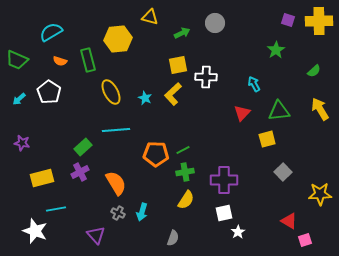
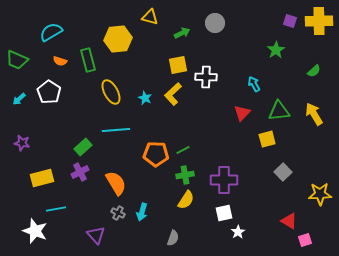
purple square at (288, 20): moved 2 px right, 1 px down
yellow arrow at (320, 109): moved 6 px left, 5 px down
green cross at (185, 172): moved 3 px down
